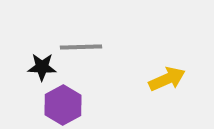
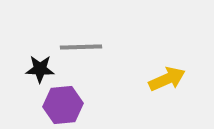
black star: moved 2 px left, 2 px down
purple hexagon: rotated 24 degrees clockwise
